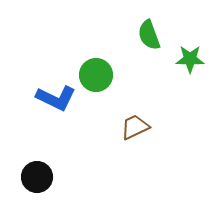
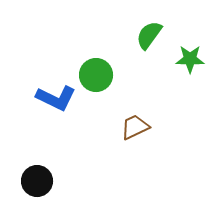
green semicircle: rotated 56 degrees clockwise
black circle: moved 4 px down
